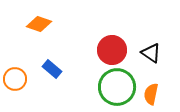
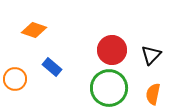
orange diamond: moved 5 px left, 6 px down
black triangle: moved 2 px down; rotated 40 degrees clockwise
blue rectangle: moved 2 px up
green circle: moved 8 px left, 1 px down
orange semicircle: moved 2 px right
